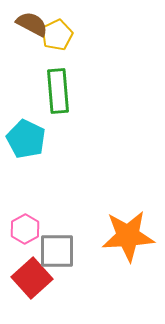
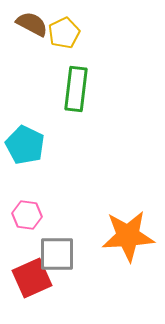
yellow pentagon: moved 7 px right, 2 px up
green rectangle: moved 18 px right, 2 px up; rotated 12 degrees clockwise
cyan pentagon: moved 1 px left, 6 px down
pink hexagon: moved 2 px right, 14 px up; rotated 24 degrees counterclockwise
gray square: moved 3 px down
red square: rotated 18 degrees clockwise
